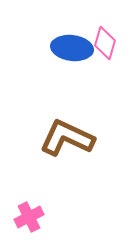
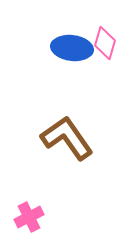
brown L-shape: rotated 30 degrees clockwise
